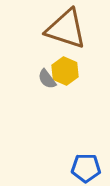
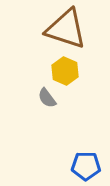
gray semicircle: moved 19 px down
blue pentagon: moved 2 px up
